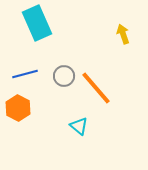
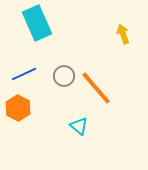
blue line: moved 1 px left; rotated 10 degrees counterclockwise
